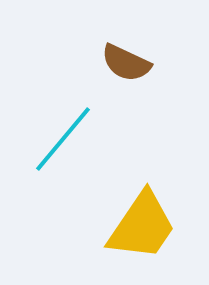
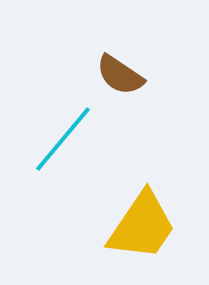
brown semicircle: moved 6 px left, 12 px down; rotated 9 degrees clockwise
